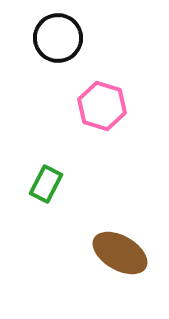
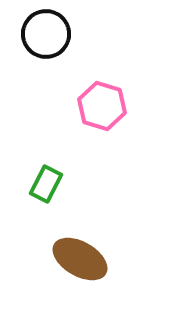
black circle: moved 12 px left, 4 px up
brown ellipse: moved 40 px left, 6 px down
